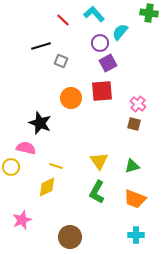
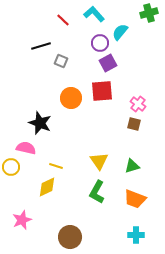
green cross: rotated 24 degrees counterclockwise
